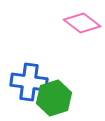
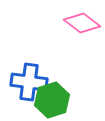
green hexagon: moved 2 px left, 2 px down
